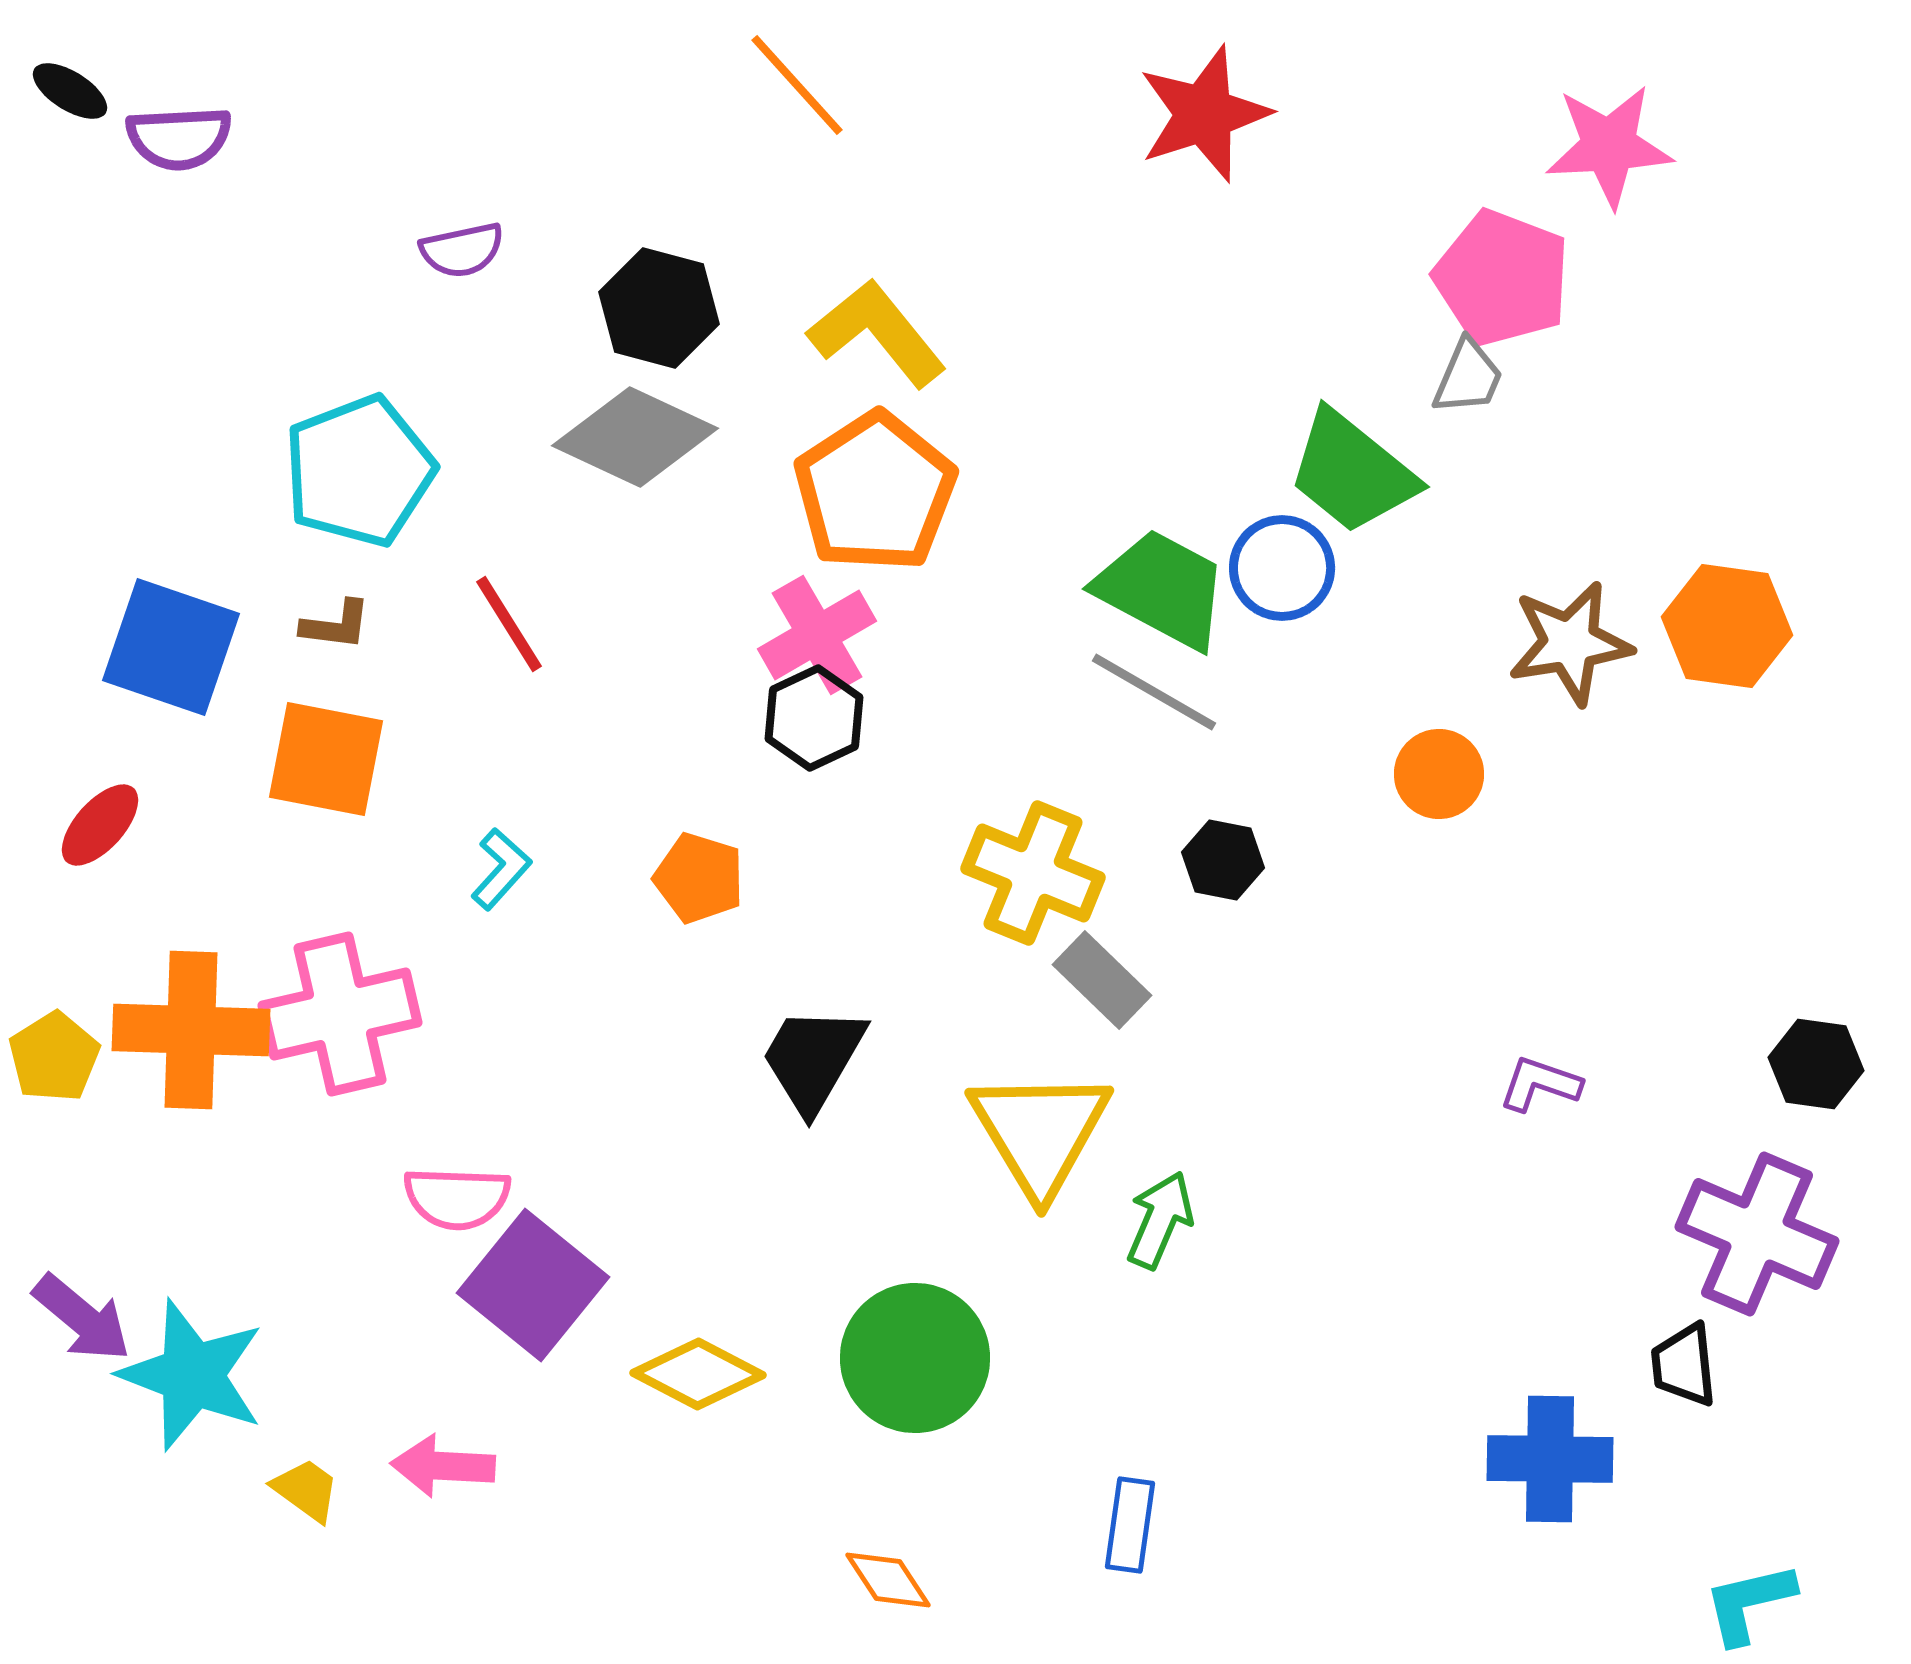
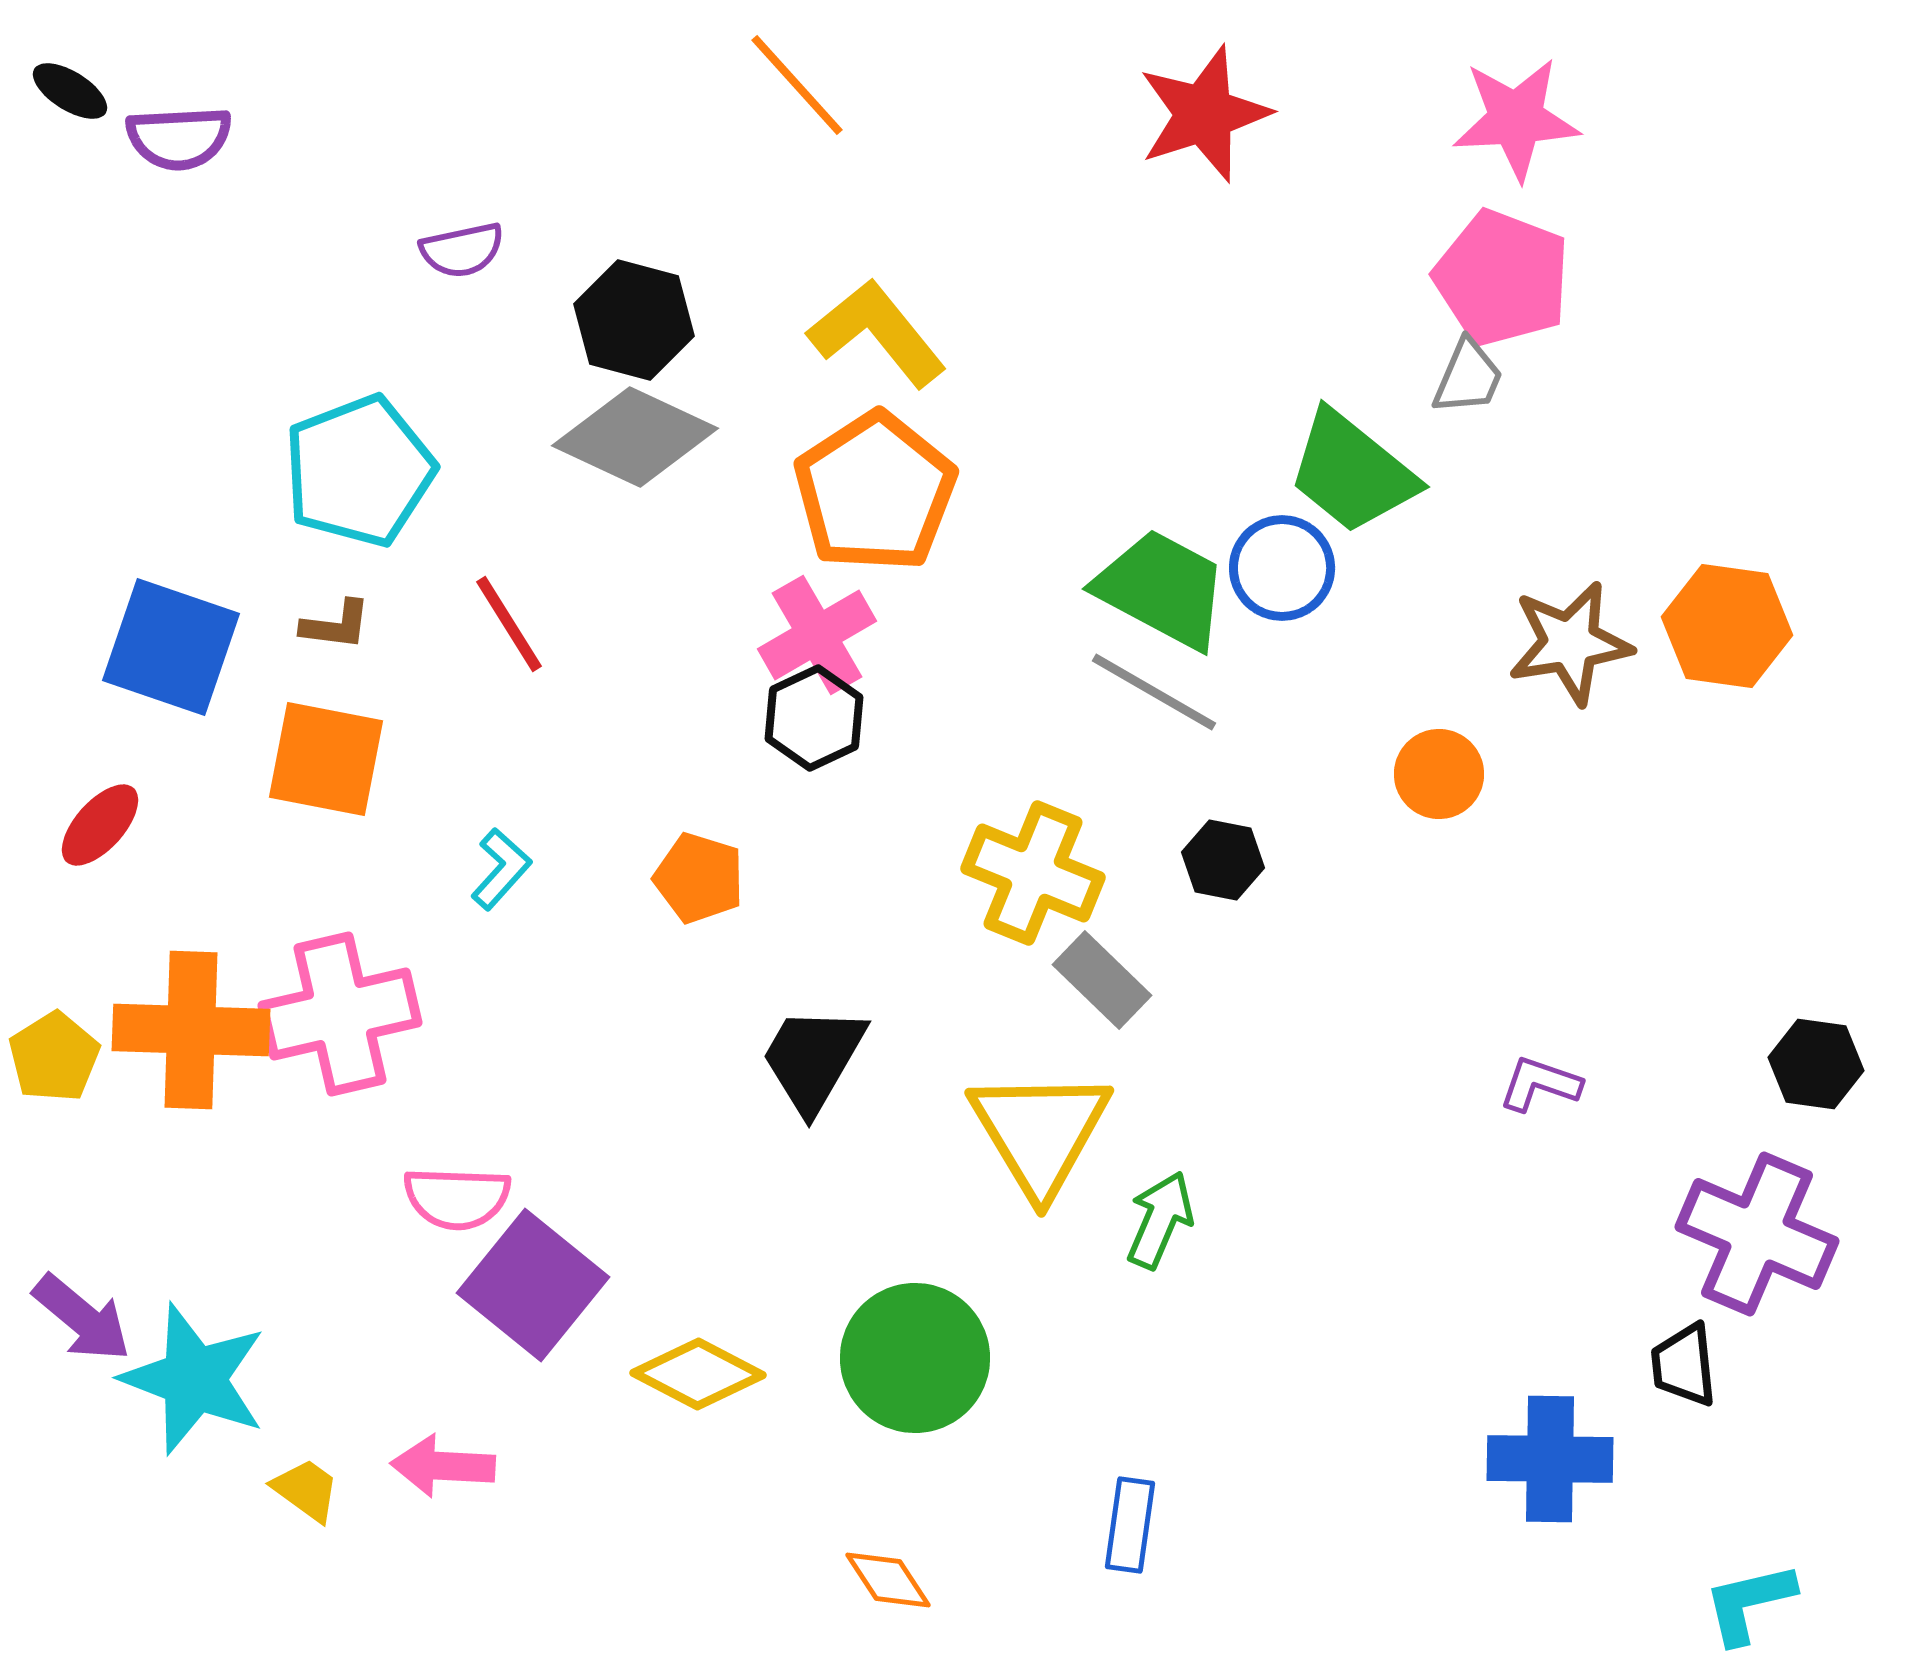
pink star at (1609, 146): moved 93 px left, 27 px up
black hexagon at (659, 308): moved 25 px left, 12 px down
cyan star at (192, 1375): moved 2 px right, 4 px down
